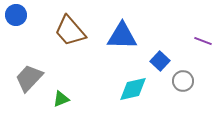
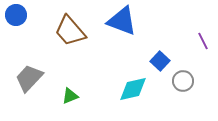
blue triangle: moved 15 px up; rotated 20 degrees clockwise
purple line: rotated 42 degrees clockwise
green triangle: moved 9 px right, 3 px up
